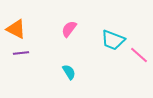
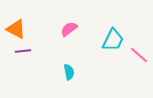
pink semicircle: rotated 18 degrees clockwise
cyan trapezoid: rotated 85 degrees counterclockwise
purple line: moved 2 px right, 2 px up
cyan semicircle: rotated 21 degrees clockwise
